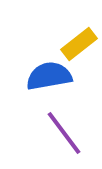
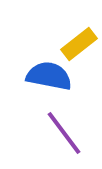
blue semicircle: rotated 21 degrees clockwise
